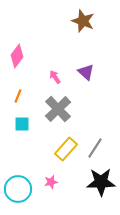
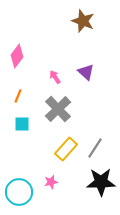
cyan circle: moved 1 px right, 3 px down
